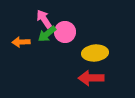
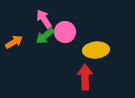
green arrow: moved 2 px left, 2 px down
orange arrow: moved 7 px left; rotated 150 degrees clockwise
yellow ellipse: moved 1 px right, 3 px up
red arrow: moved 6 px left, 1 px up; rotated 90 degrees clockwise
